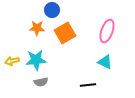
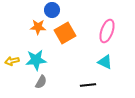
orange star: moved 1 px right, 1 px up
gray semicircle: rotated 48 degrees counterclockwise
